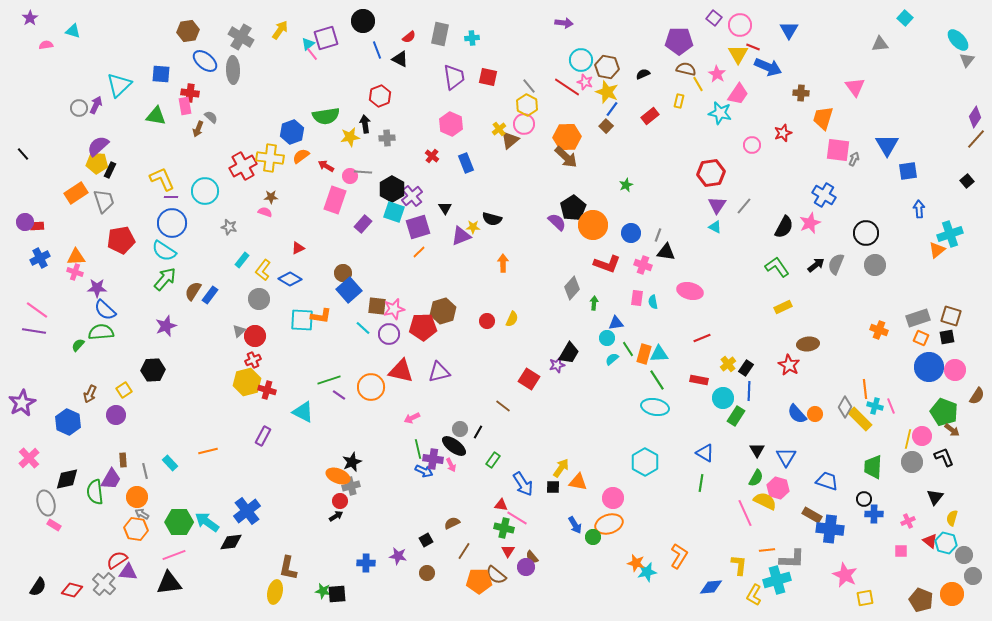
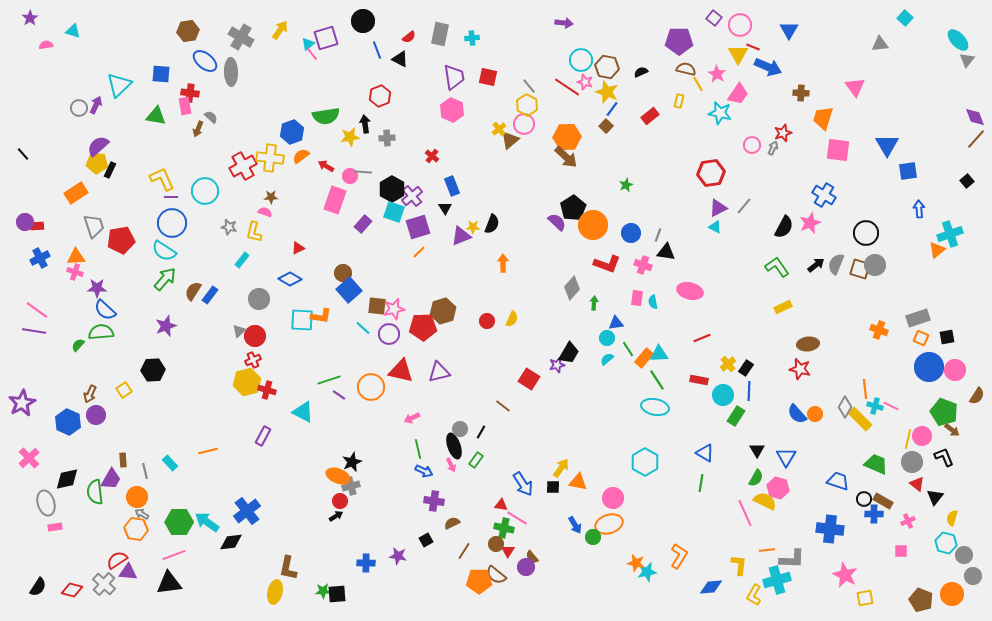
gray ellipse at (233, 70): moved 2 px left, 2 px down
black semicircle at (643, 74): moved 2 px left, 2 px up
purple diamond at (975, 117): rotated 55 degrees counterclockwise
pink hexagon at (451, 124): moved 1 px right, 14 px up
gray arrow at (854, 159): moved 81 px left, 11 px up
blue rectangle at (466, 163): moved 14 px left, 23 px down
gray trapezoid at (104, 201): moved 10 px left, 25 px down
purple triangle at (717, 205): moved 1 px right, 3 px down; rotated 30 degrees clockwise
black semicircle at (492, 219): moved 5 px down; rotated 84 degrees counterclockwise
yellow L-shape at (263, 270): moved 9 px left, 38 px up; rotated 25 degrees counterclockwise
brown square at (951, 316): moved 91 px left, 47 px up
orange rectangle at (644, 354): moved 4 px down; rotated 24 degrees clockwise
cyan semicircle at (612, 359): moved 5 px left
red star at (789, 365): moved 11 px right, 4 px down; rotated 15 degrees counterclockwise
cyan circle at (723, 398): moved 3 px up
pink line at (891, 406): rotated 42 degrees counterclockwise
purple circle at (116, 415): moved 20 px left
black line at (478, 432): moved 3 px right
black ellipse at (454, 446): rotated 35 degrees clockwise
purple cross at (433, 459): moved 1 px right, 42 px down
green rectangle at (493, 460): moved 17 px left
green trapezoid at (873, 467): moved 3 px right, 3 px up; rotated 110 degrees clockwise
blue trapezoid at (827, 481): moved 11 px right
brown rectangle at (812, 515): moved 71 px right, 14 px up
pink rectangle at (54, 525): moved 1 px right, 2 px down; rotated 40 degrees counterclockwise
red triangle at (930, 541): moved 13 px left, 57 px up
brown circle at (427, 573): moved 69 px right, 29 px up
green star at (323, 591): rotated 14 degrees counterclockwise
